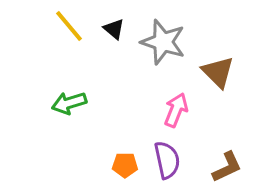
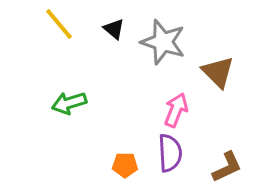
yellow line: moved 10 px left, 2 px up
purple semicircle: moved 3 px right, 7 px up; rotated 9 degrees clockwise
